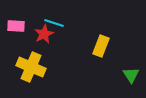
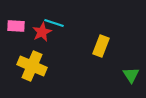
red star: moved 2 px left, 2 px up
yellow cross: moved 1 px right, 1 px up
